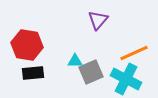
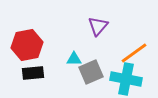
purple triangle: moved 6 px down
red hexagon: rotated 20 degrees counterclockwise
orange line: rotated 12 degrees counterclockwise
cyan triangle: moved 1 px left, 2 px up
cyan cross: rotated 16 degrees counterclockwise
